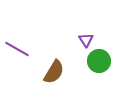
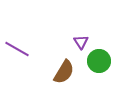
purple triangle: moved 5 px left, 2 px down
brown semicircle: moved 10 px right
